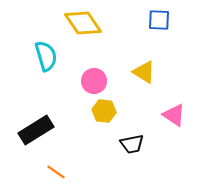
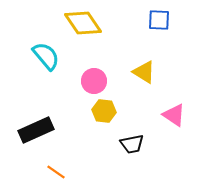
cyan semicircle: rotated 24 degrees counterclockwise
black rectangle: rotated 8 degrees clockwise
